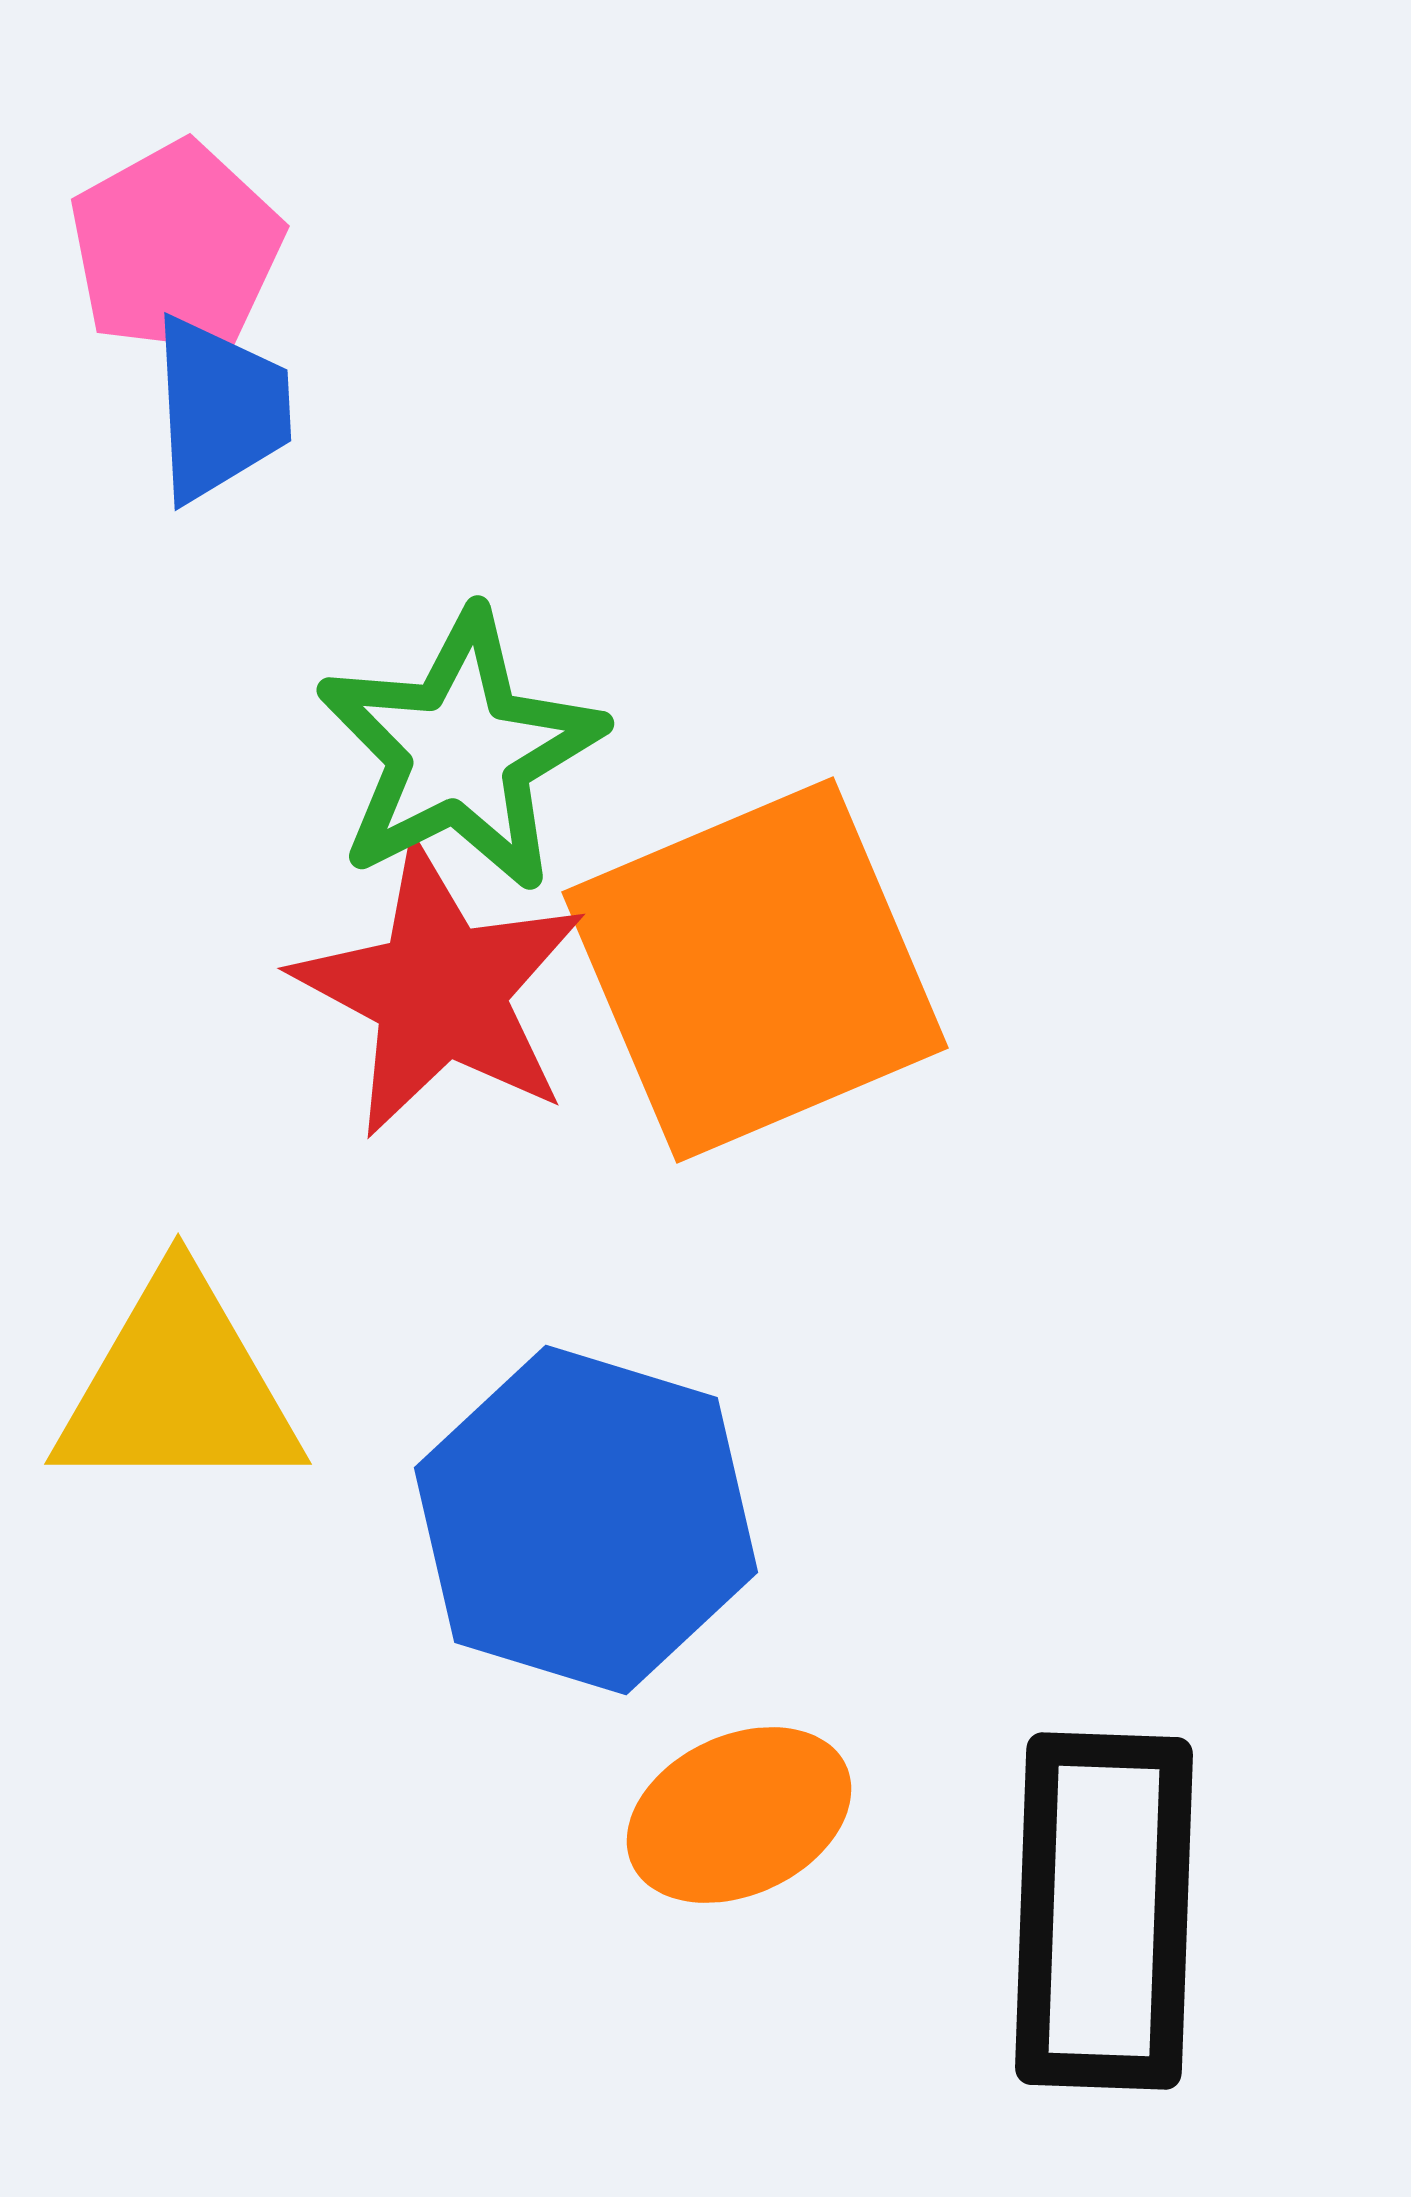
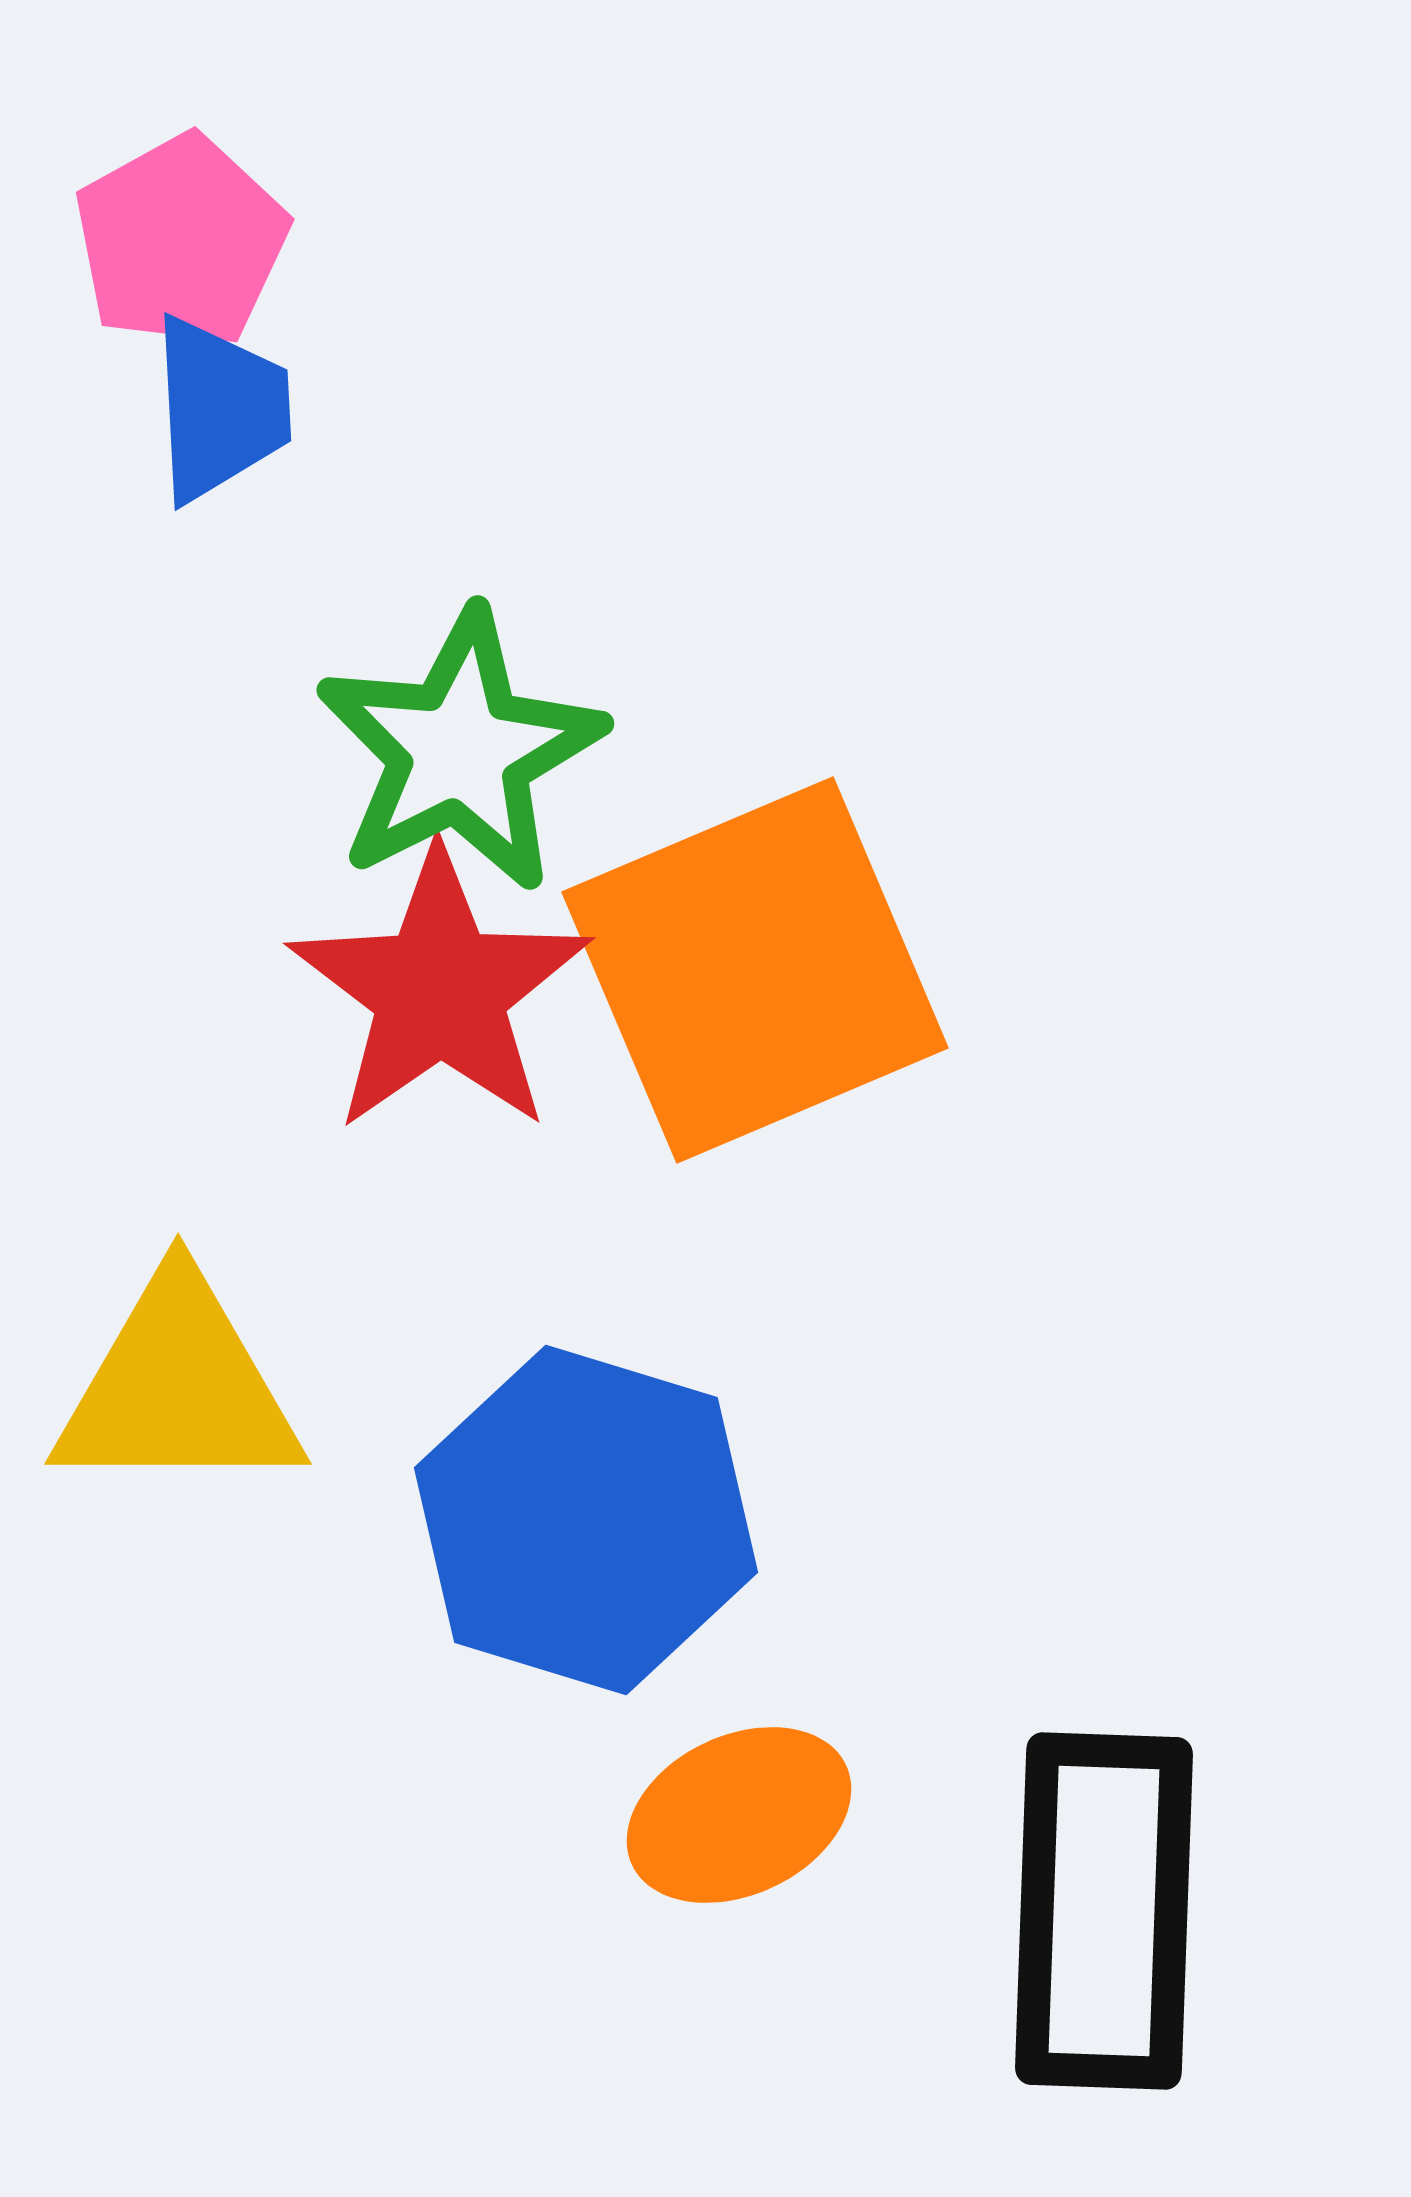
pink pentagon: moved 5 px right, 7 px up
red star: rotated 9 degrees clockwise
